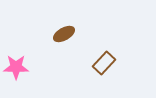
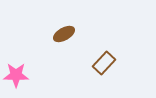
pink star: moved 8 px down
